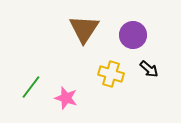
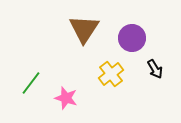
purple circle: moved 1 px left, 3 px down
black arrow: moved 6 px right; rotated 18 degrees clockwise
yellow cross: rotated 35 degrees clockwise
green line: moved 4 px up
